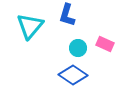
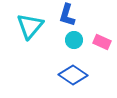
pink rectangle: moved 3 px left, 2 px up
cyan circle: moved 4 px left, 8 px up
